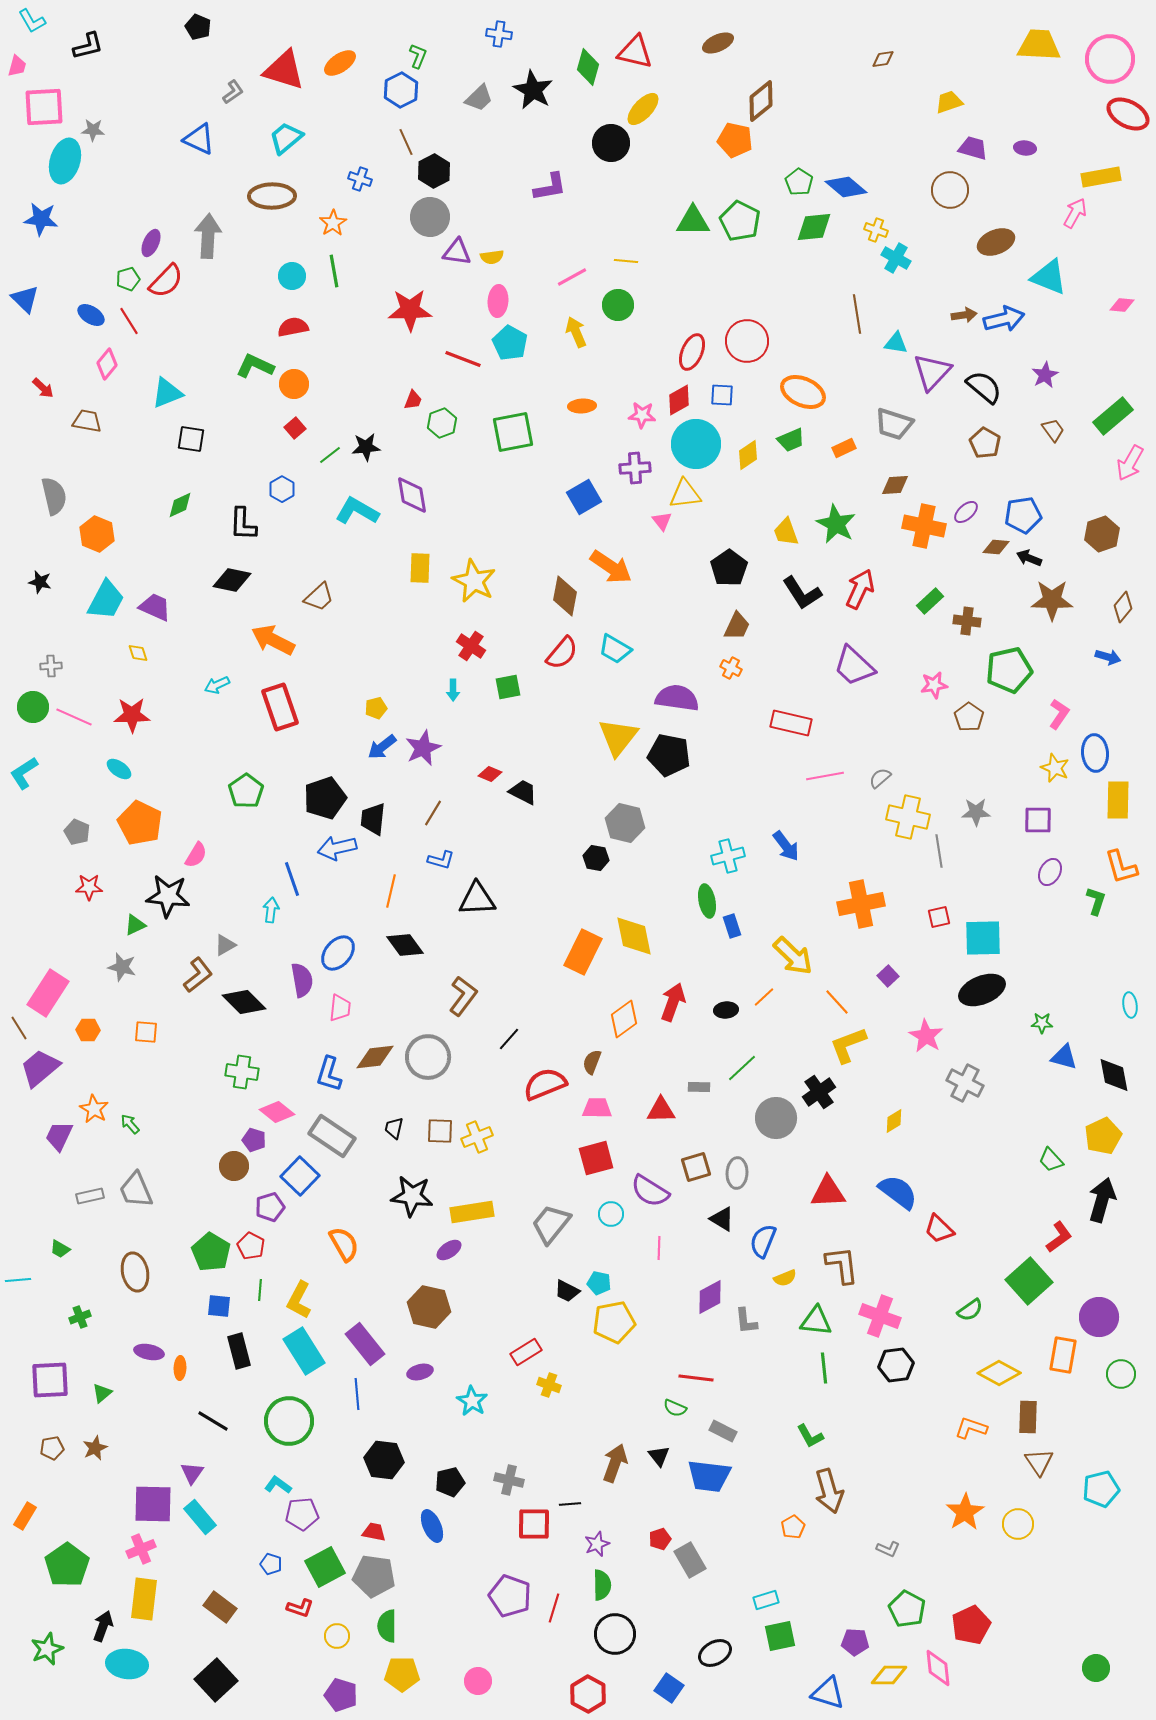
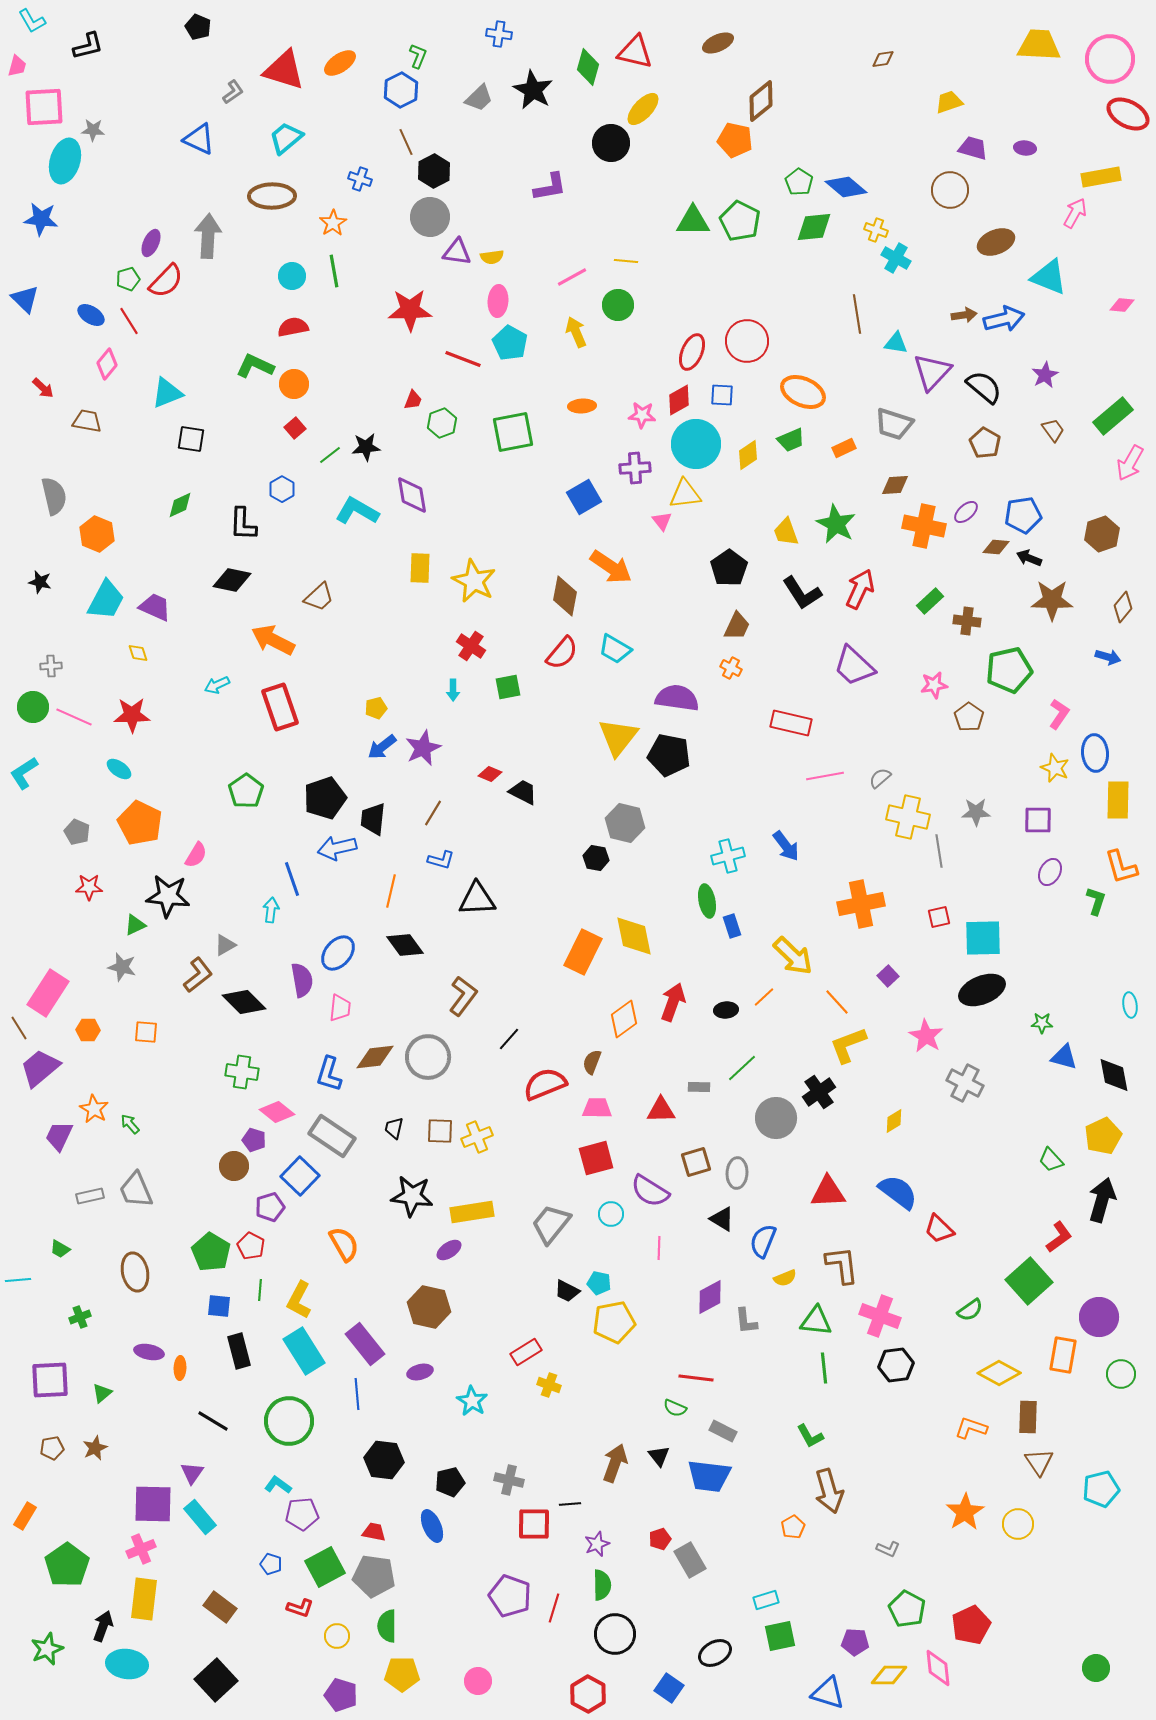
brown square at (696, 1167): moved 5 px up
